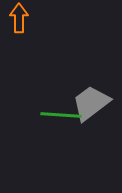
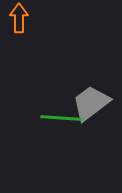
green line: moved 3 px down
